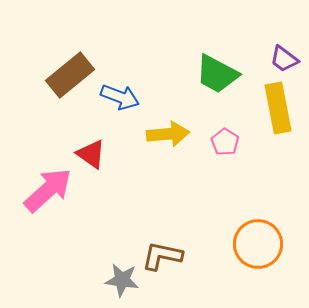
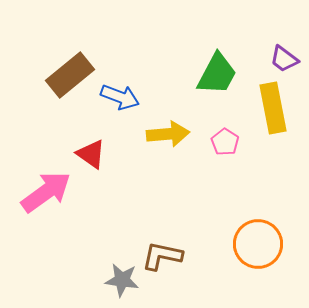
green trapezoid: rotated 90 degrees counterclockwise
yellow rectangle: moved 5 px left
pink arrow: moved 2 px left, 2 px down; rotated 6 degrees clockwise
